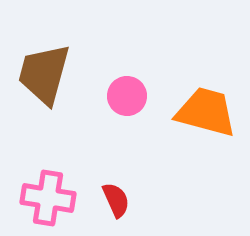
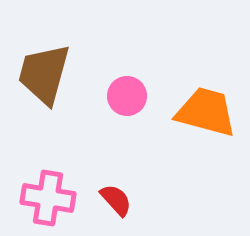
red semicircle: rotated 18 degrees counterclockwise
